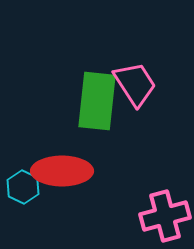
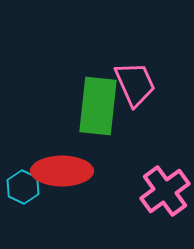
pink trapezoid: rotated 9 degrees clockwise
green rectangle: moved 1 px right, 5 px down
pink cross: moved 25 px up; rotated 21 degrees counterclockwise
